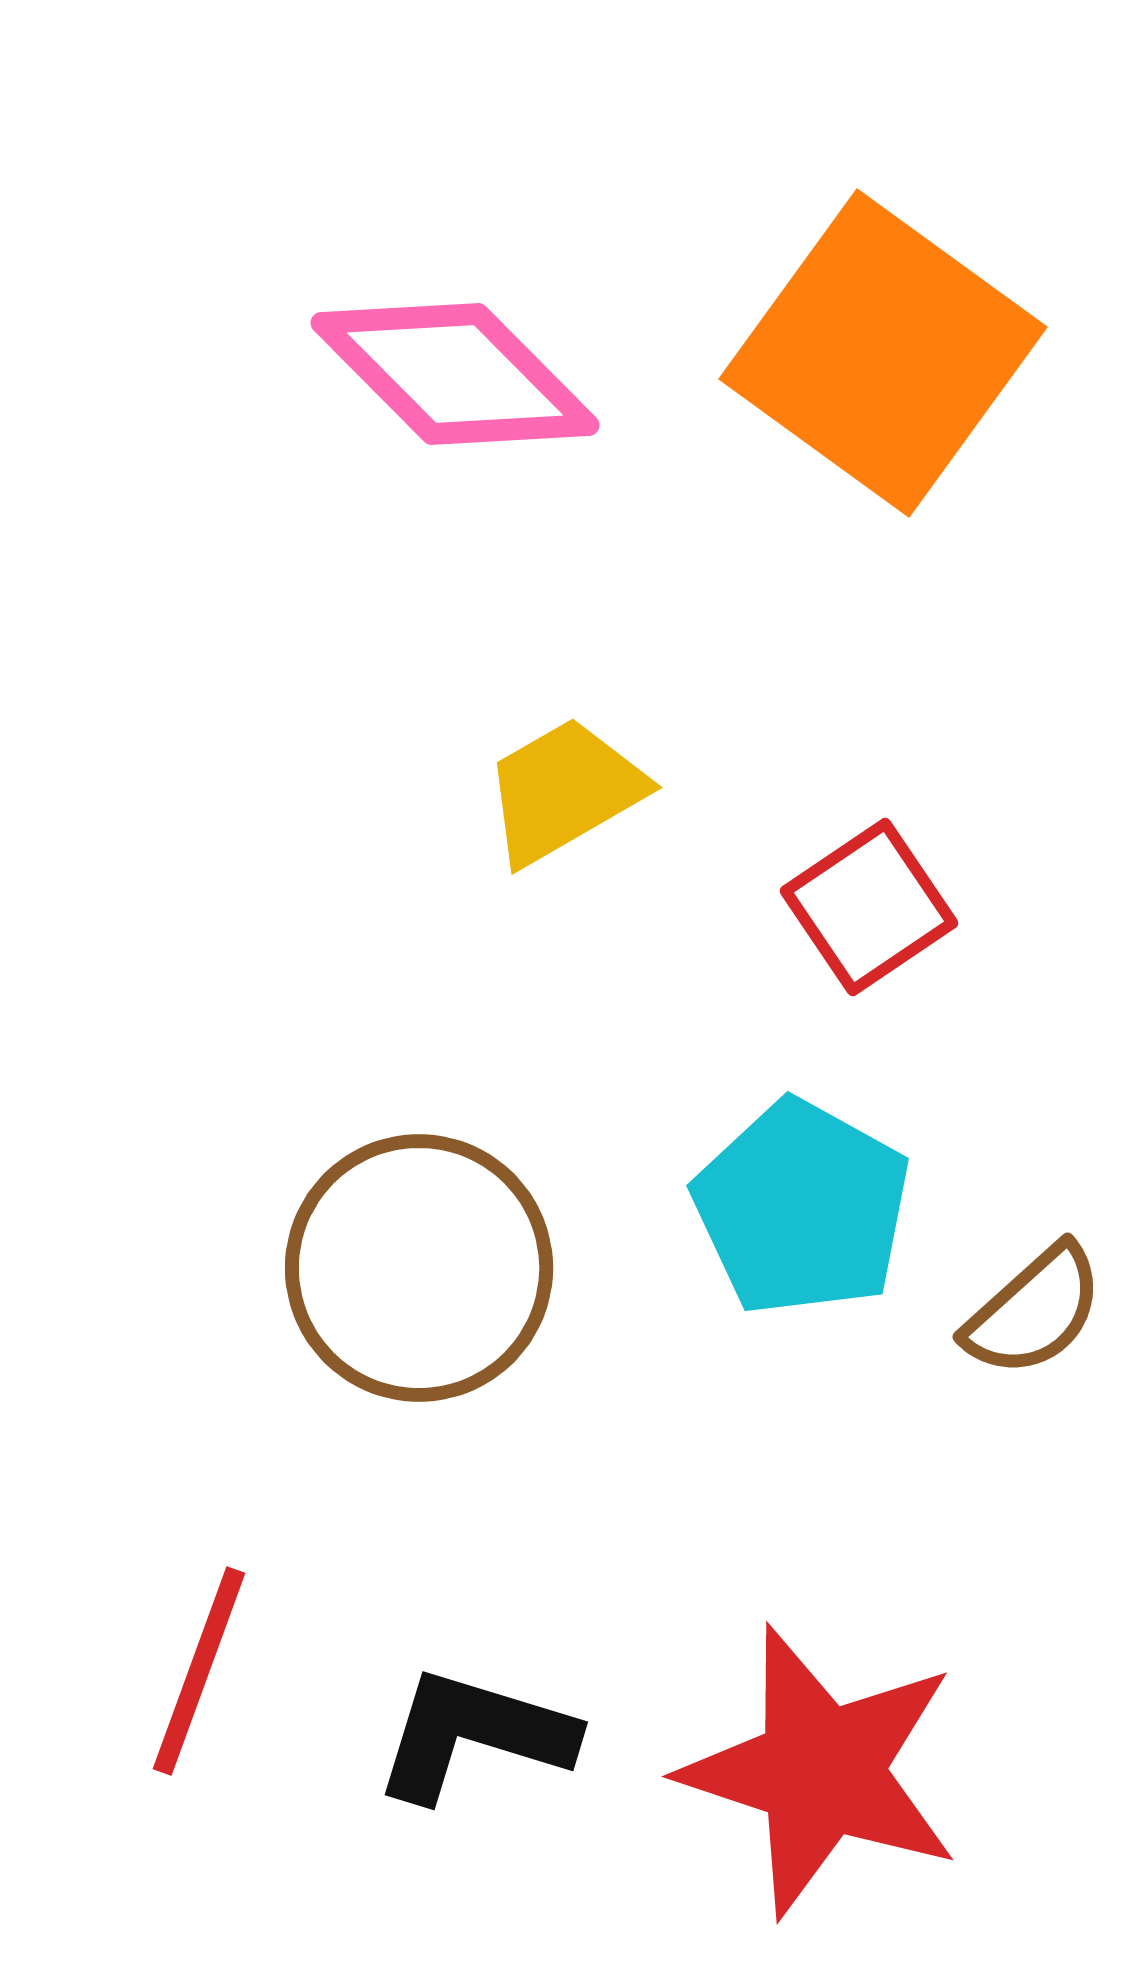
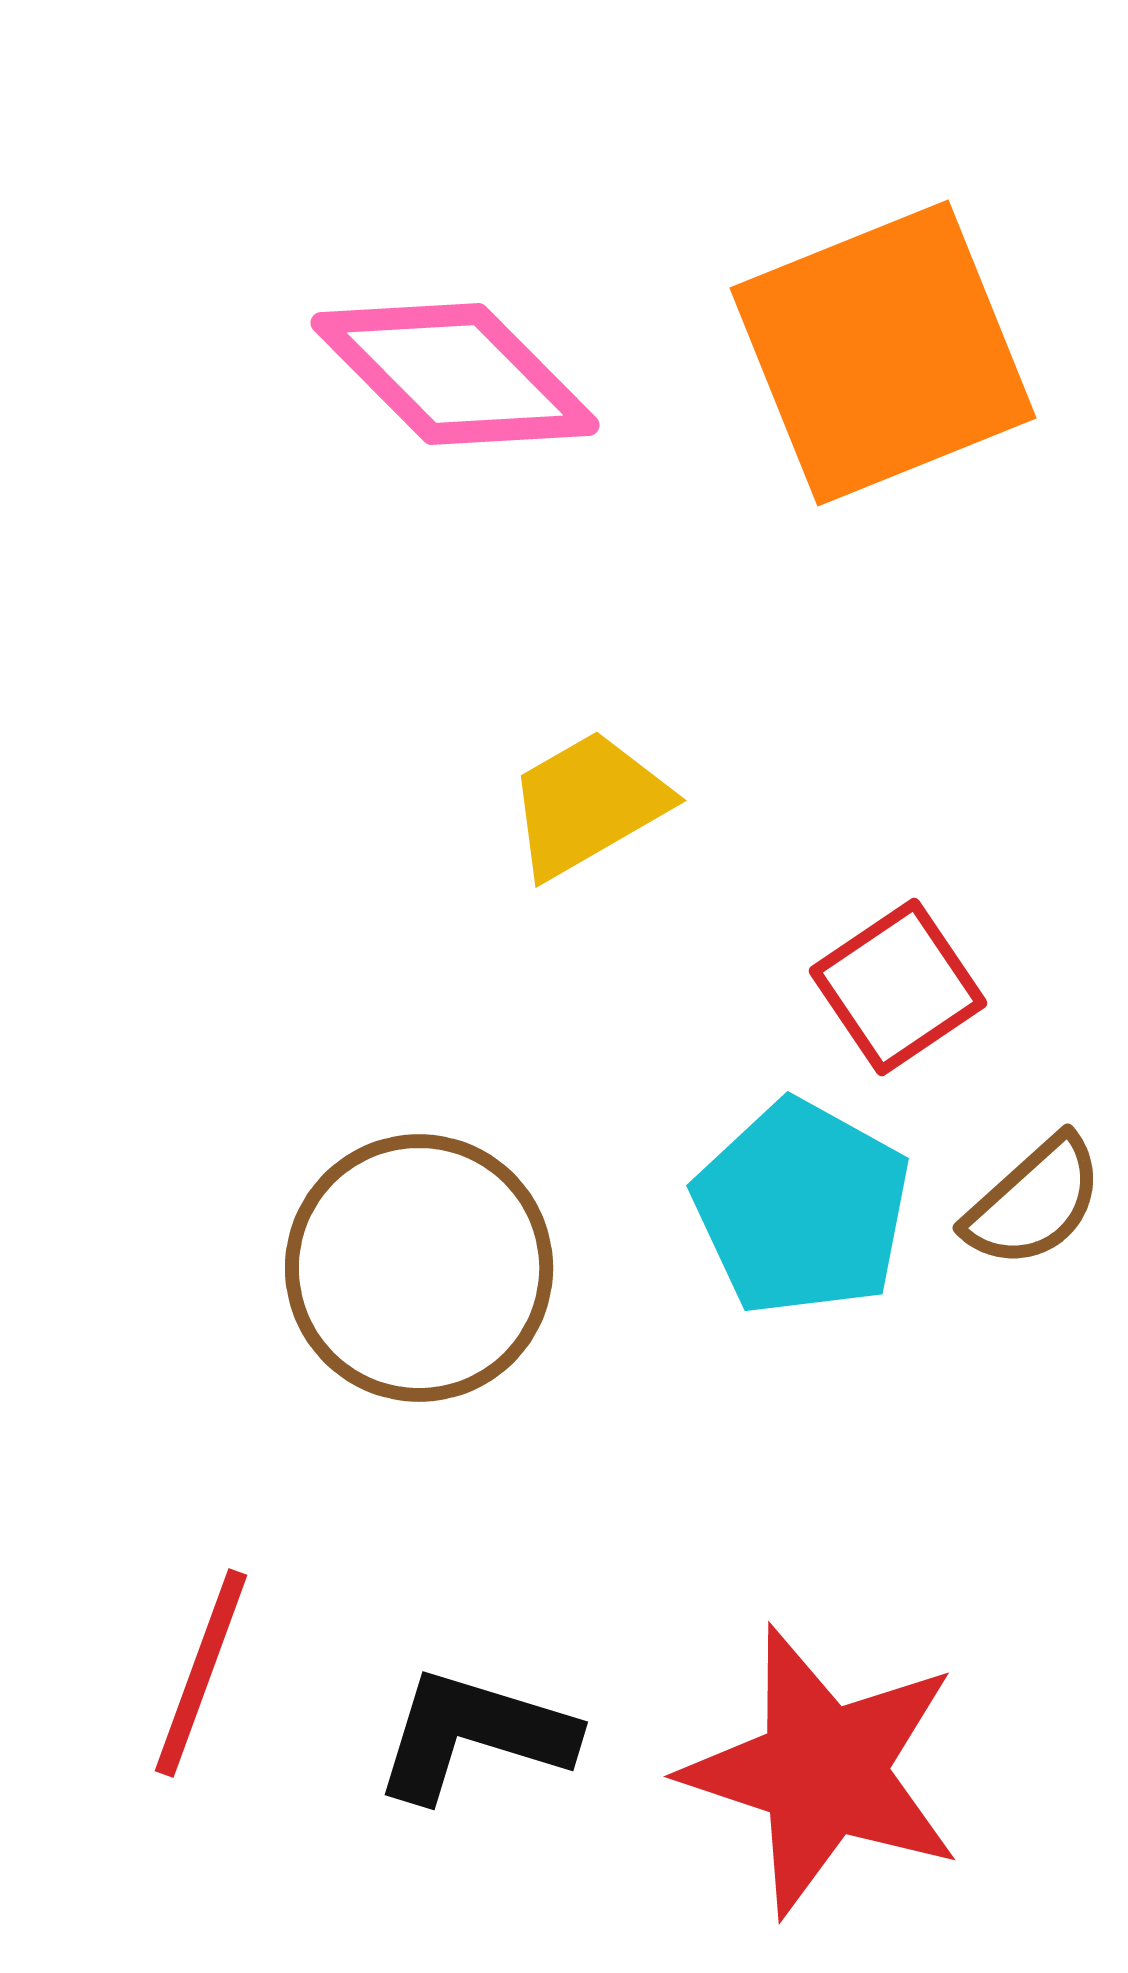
orange square: rotated 32 degrees clockwise
yellow trapezoid: moved 24 px right, 13 px down
red square: moved 29 px right, 80 px down
brown semicircle: moved 109 px up
red line: moved 2 px right, 2 px down
red star: moved 2 px right
